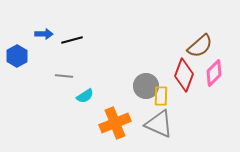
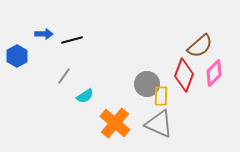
gray line: rotated 60 degrees counterclockwise
gray circle: moved 1 px right, 2 px up
orange cross: rotated 28 degrees counterclockwise
